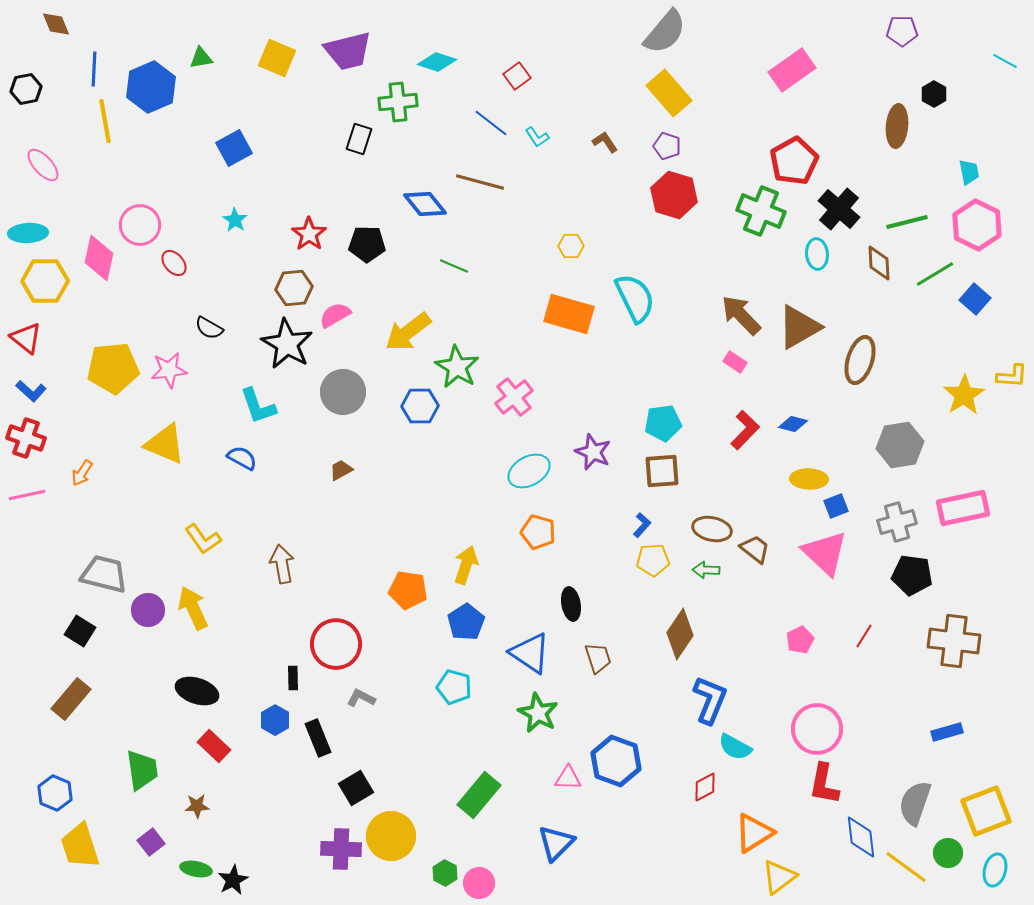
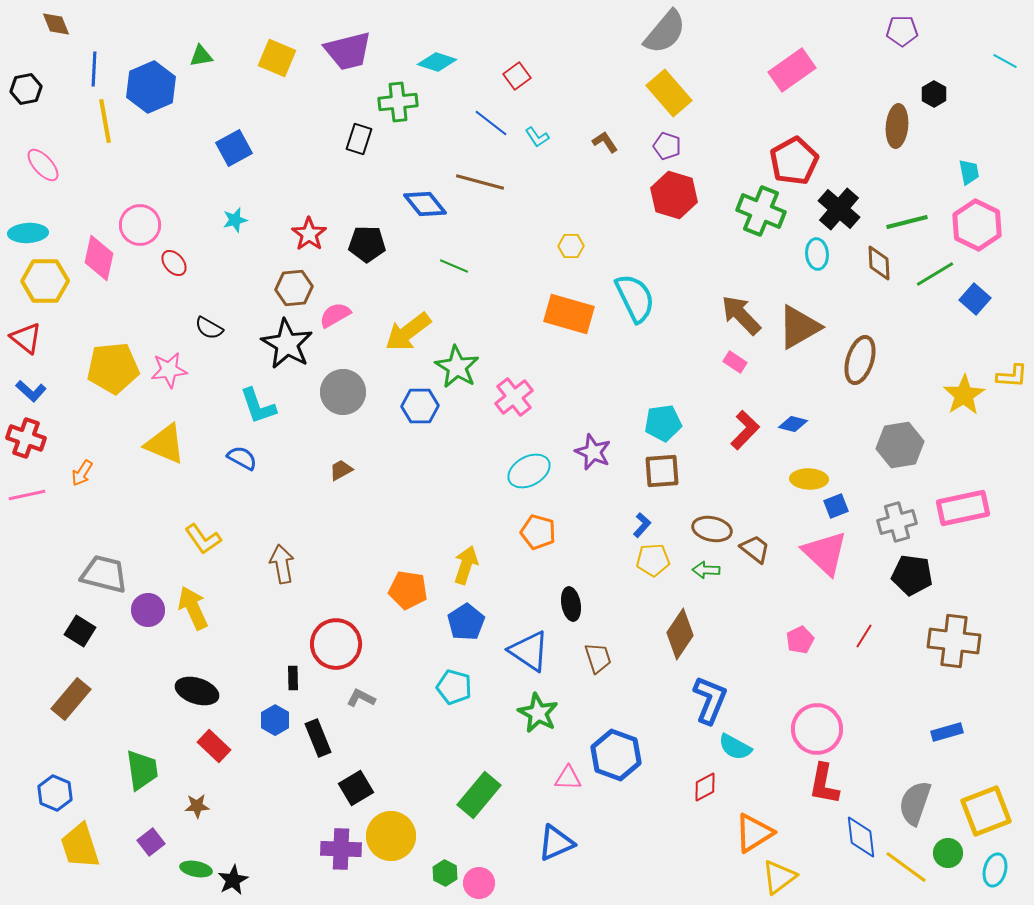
green triangle at (201, 58): moved 2 px up
cyan star at (235, 220): rotated 25 degrees clockwise
blue triangle at (530, 653): moved 1 px left, 2 px up
blue hexagon at (616, 761): moved 6 px up
blue triangle at (556, 843): rotated 21 degrees clockwise
